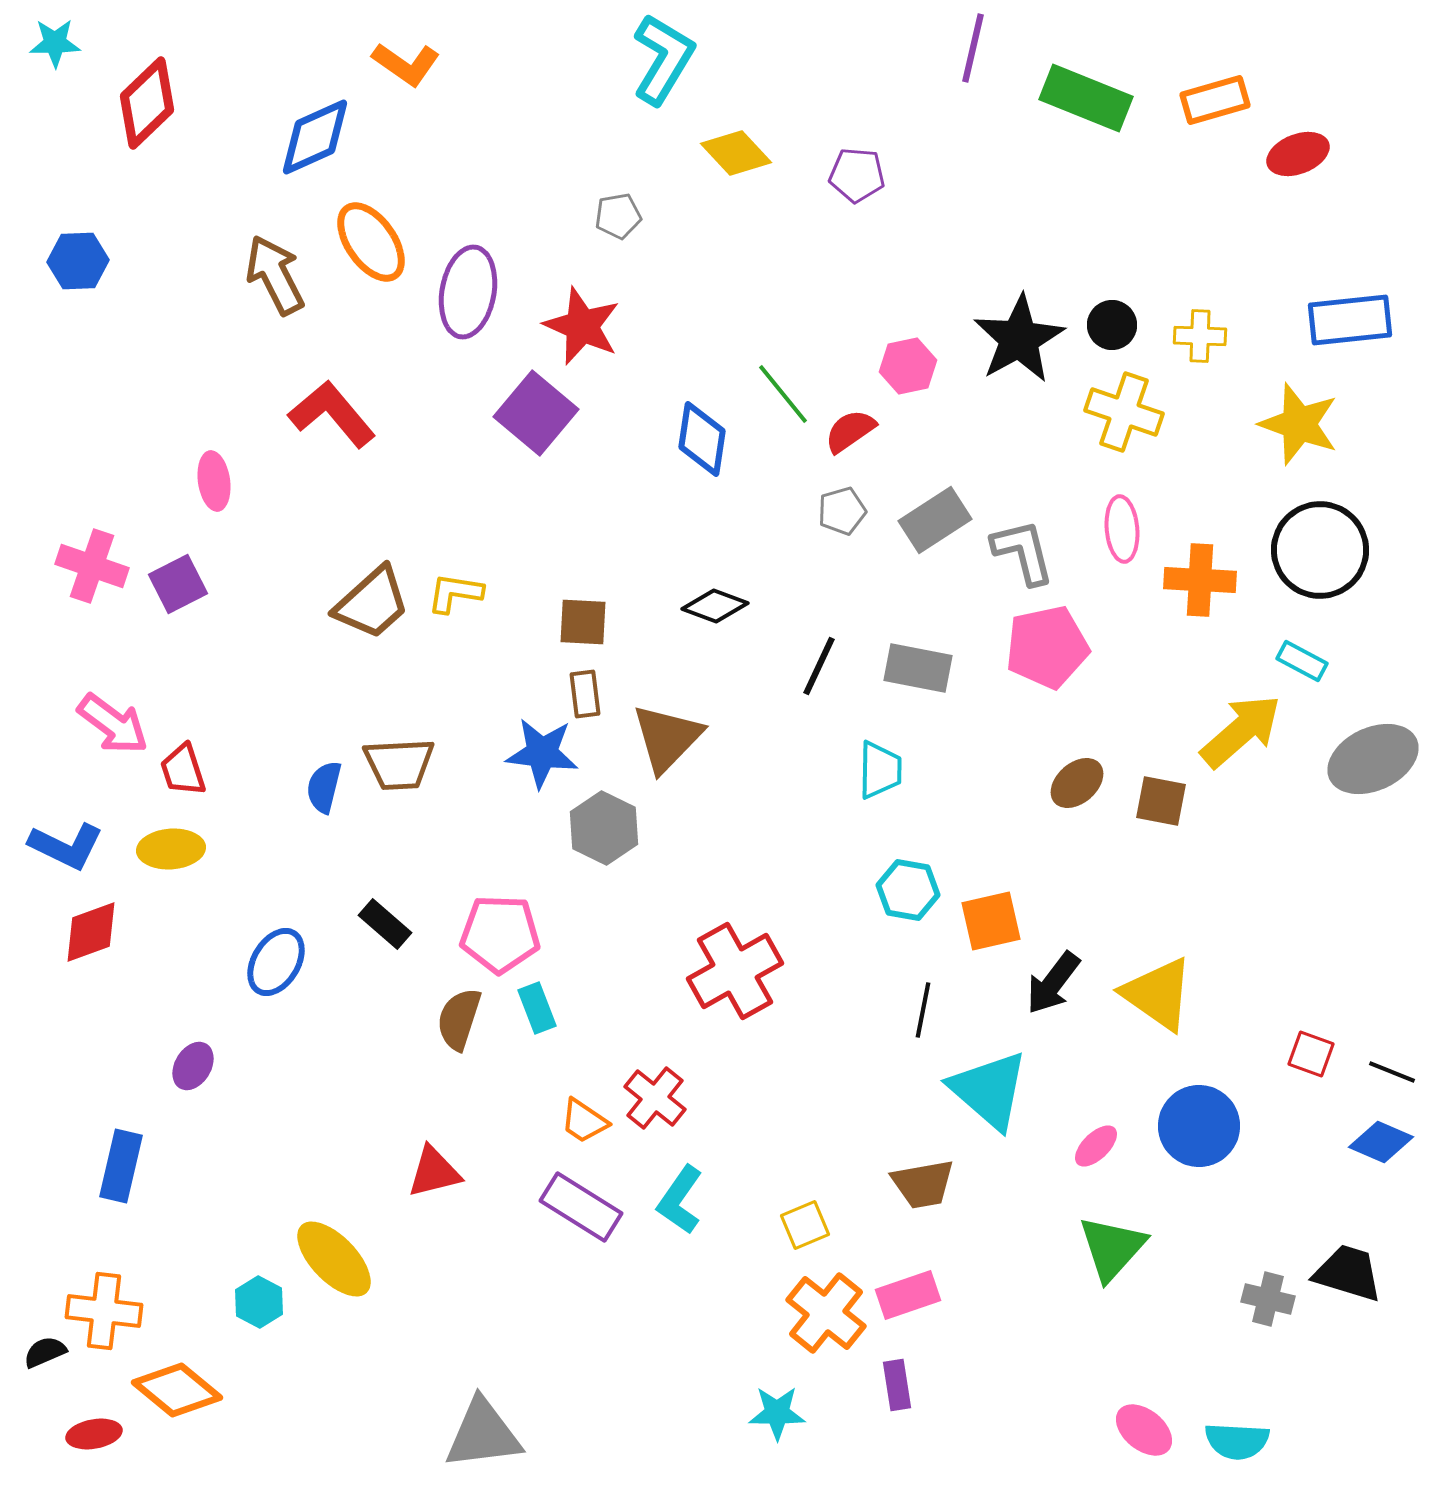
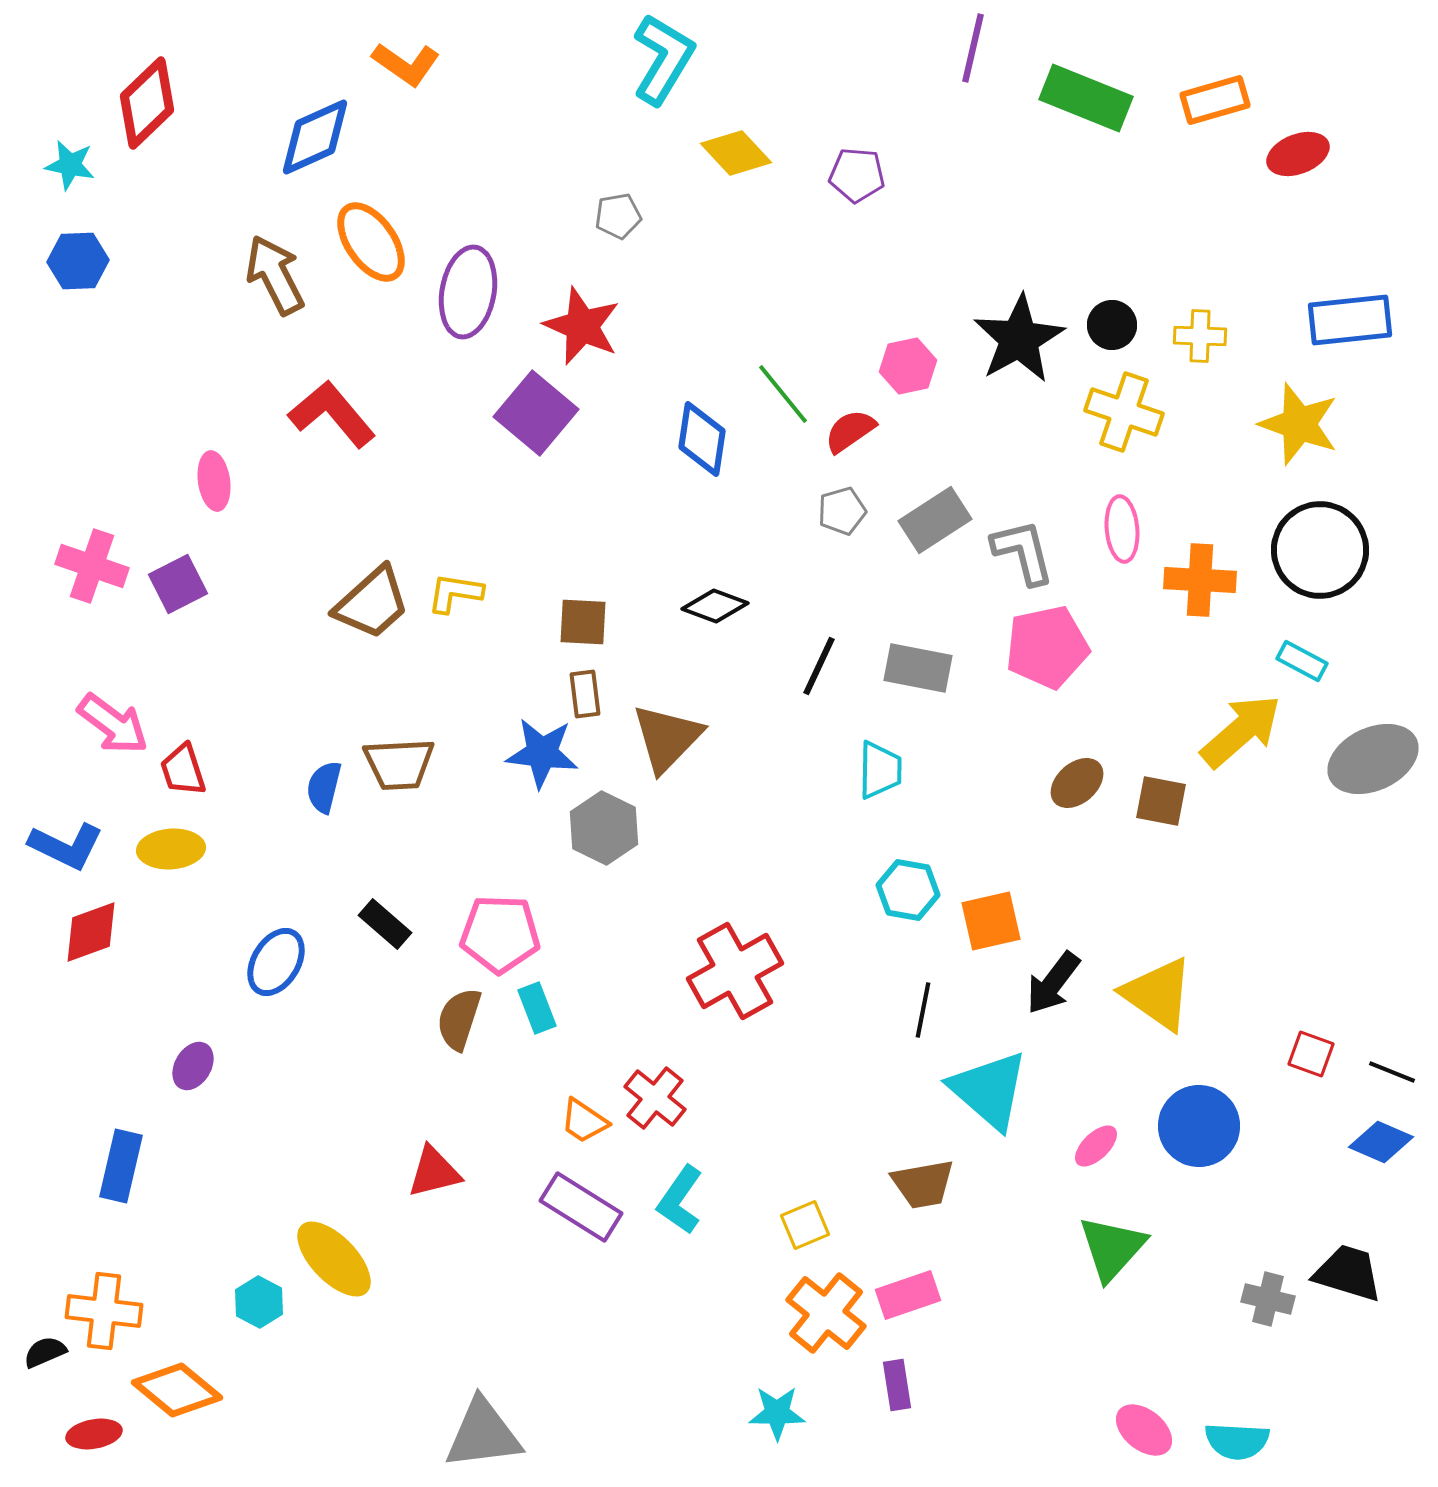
cyan star at (55, 43): moved 15 px right, 122 px down; rotated 12 degrees clockwise
